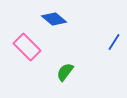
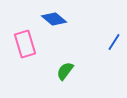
pink rectangle: moved 2 px left, 3 px up; rotated 28 degrees clockwise
green semicircle: moved 1 px up
